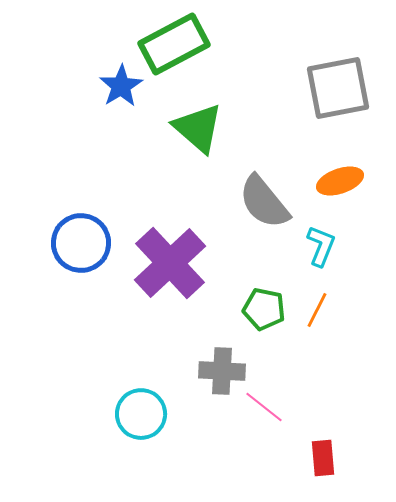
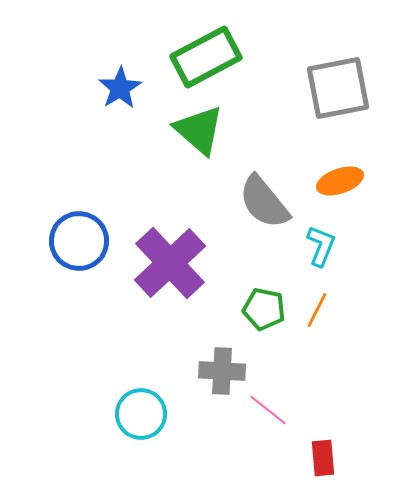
green rectangle: moved 32 px right, 13 px down
blue star: moved 1 px left, 2 px down
green triangle: moved 1 px right, 2 px down
blue circle: moved 2 px left, 2 px up
pink line: moved 4 px right, 3 px down
